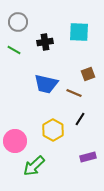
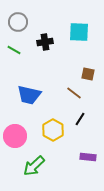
brown square: rotated 32 degrees clockwise
blue trapezoid: moved 17 px left, 11 px down
brown line: rotated 14 degrees clockwise
pink circle: moved 5 px up
purple rectangle: rotated 21 degrees clockwise
